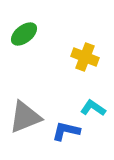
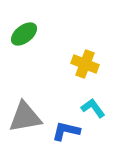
yellow cross: moved 7 px down
cyan L-shape: rotated 20 degrees clockwise
gray triangle: rotated 12 degrees clockwise
